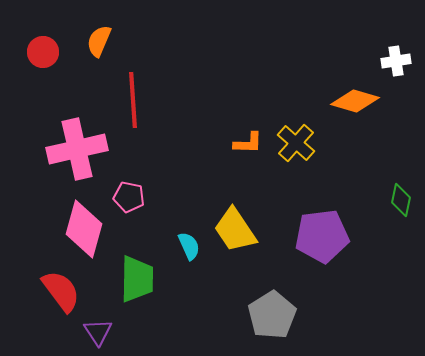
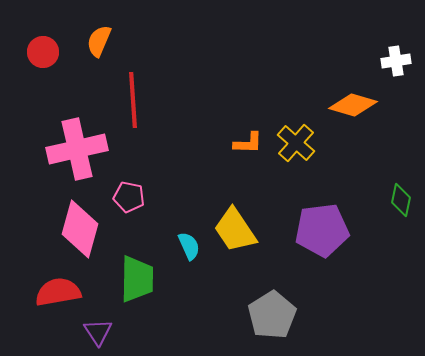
orange diamond: moved 2 px left, 4 px down
pink diamond: moved 4 px left
purple pentagon: moved 6 px up
red semicircle: moved 3 px left, 1 px down; rotated 63 degrees counterclockwise
